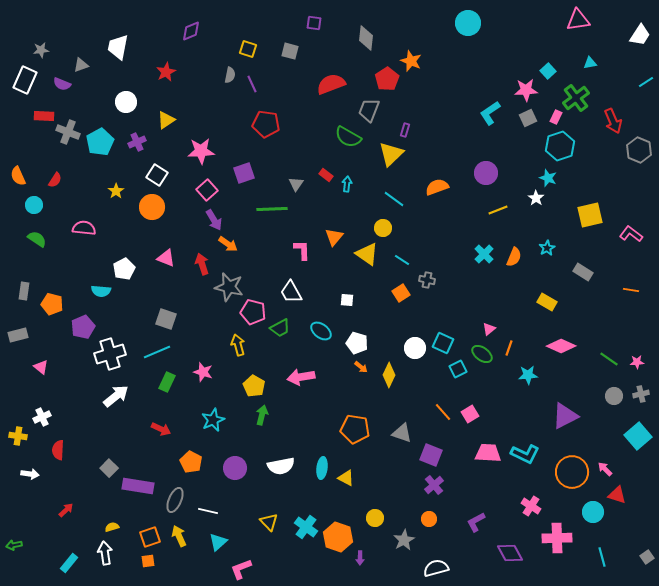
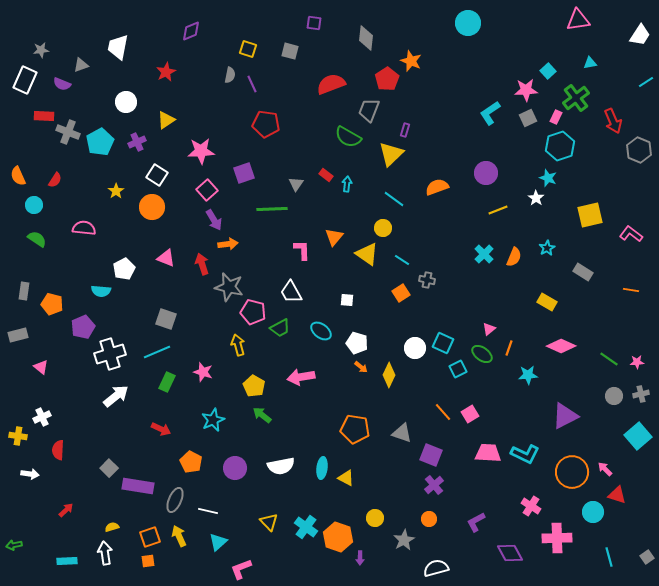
orange arrow at (228, 244): rotated 42 degrees counterclockwise
green arrow at (262, 415): rotated 66 degrees counterclockwise
cyan line at (602, 557): moved 7 px right
cyan rectangle at (69, 563): moved 2 px left, 2 px up; rotated 48 degrees clockwise
